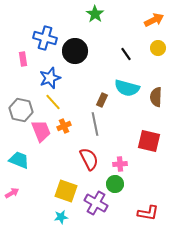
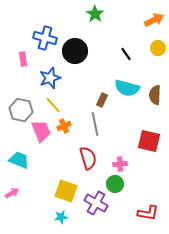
brown semicircle: moved 1 px left, 2 px up
yellow line: moved 3 px down
red semicircle: moved 1 px left, 1 px up; rotated 10 degrees clockwise
